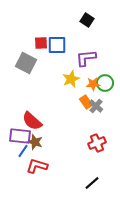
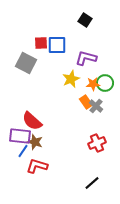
black square: moved 2 px left
purple L-shape: rotated 20 degrees clockwise
